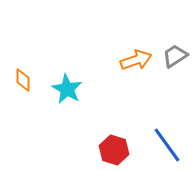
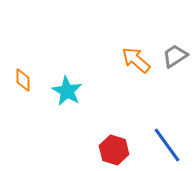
orange arrow: rotated 120 degrees counterclockwise
cyan star: moved 2 px down
